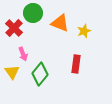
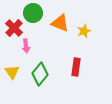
pink arrow: moved 3 px right, 8 px up; rotated 16 degrees clockwise
red rectangle: moved 3 px down
